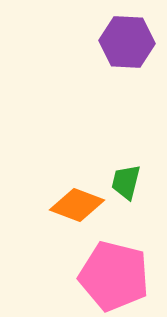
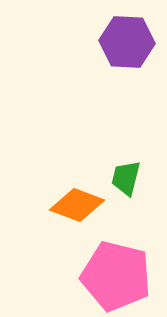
green trapezoid: moved 4 px up
pink pentagon: moved 2 px right
